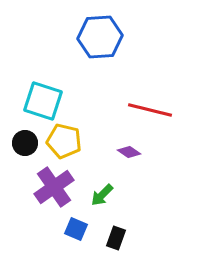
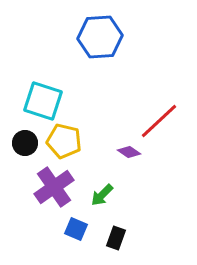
red line: moved 9 px right, 11 px down; rotated 57 degrees counterclockwise
